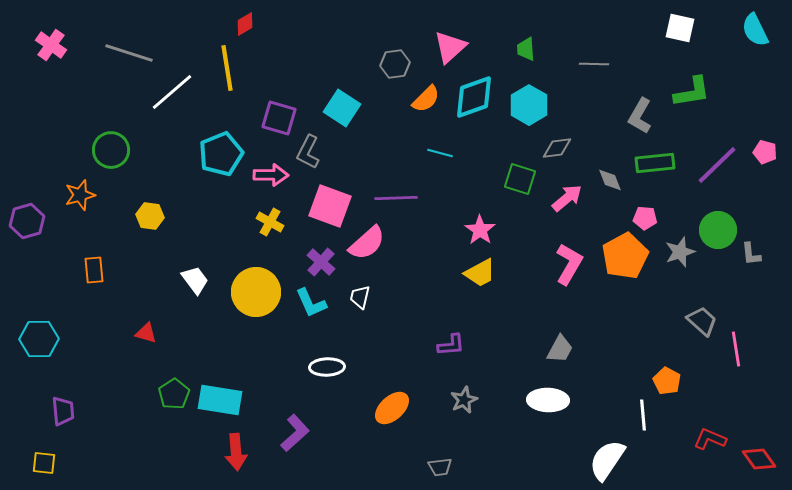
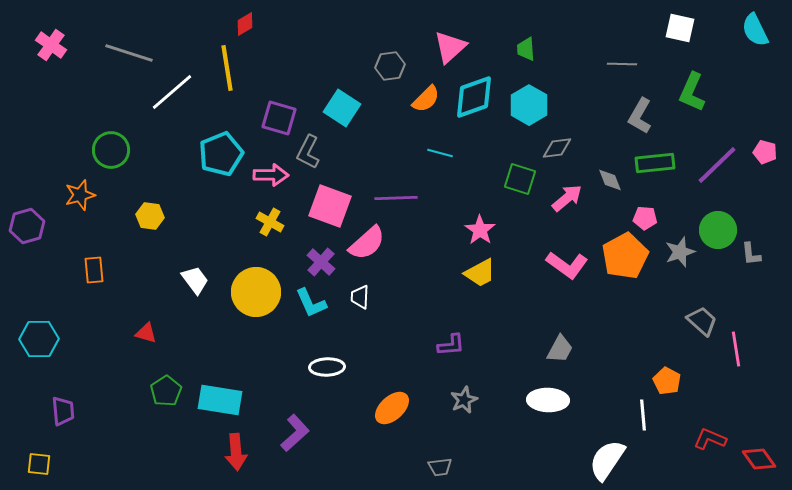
gray hexagon at (395, 64): moved 5 px left, 2 px down
gray line at (594, 64): moved 28 px right
green L-shape at (692, 92): rotated 123 degrees clockwise
purple hexagon at (27, 221): moved 5 px down
pink L-shape at (569, 264): moved 2 px left, 1 px down; rotated 96 degrees clockwise
white trapezoid at (360, 297): rotated 10 degrees counterclockwise
green pentagon at (174, 394): moved 8 px left, 3 px up
yellow square at (44, 463): moved 5 px left, 1 px down
